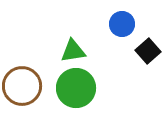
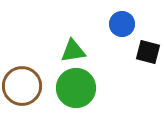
black square: moved 1 px down; rotated 35 degrees counterclockwise
